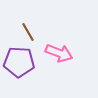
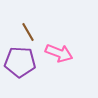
purple pentagon: moved 1 px right
